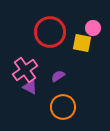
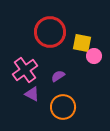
pink circle: moved 1 px right, 28 px down
purple triangle: moved 2 px right, 7 px down
